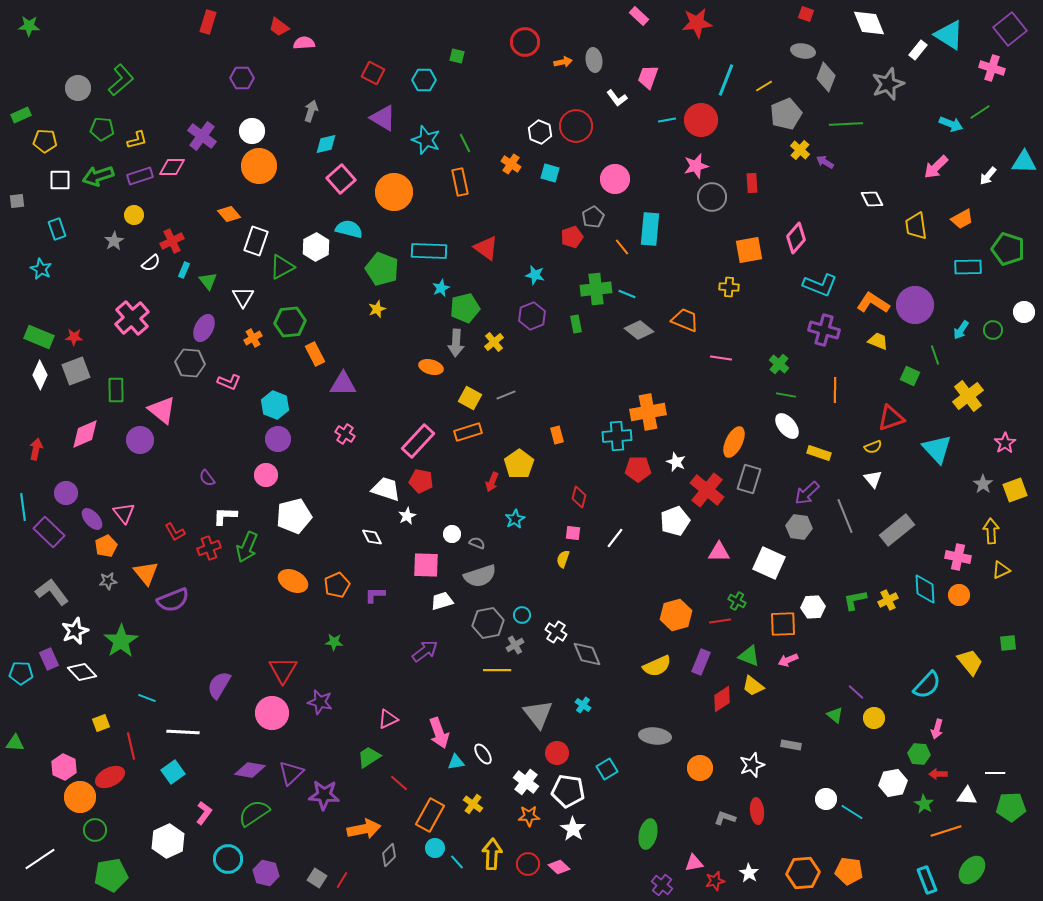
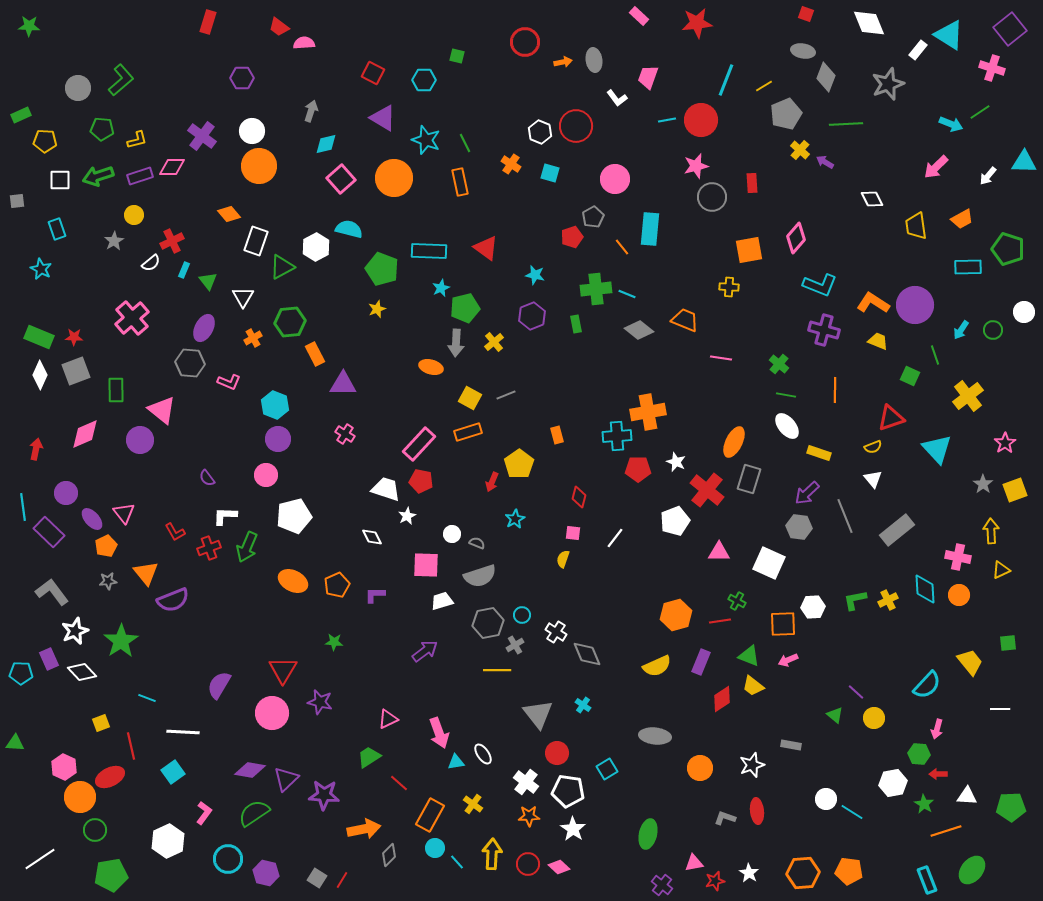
orange circle at (394, 192): moved 14 px up
pink rectangle at (418, 441): moved 1 px right, 3 px down
purple triangle at (291, 773): moved 5 px left, 6 px down
white line at (995, 773): moved 5 px right, 64 px up
